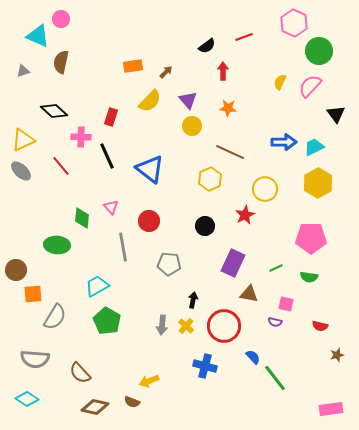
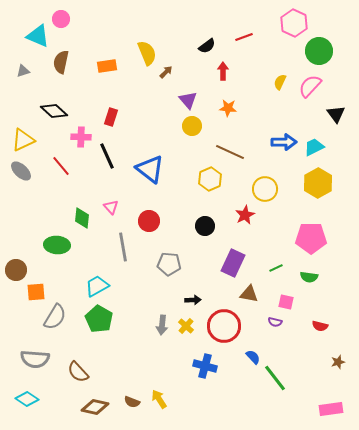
orange rectangle at (133, 66): moved 26 px left
yellow semicircle at (150, 101): moved 3 px left, 48 px up; rotated 65 degrees counterclockwise
orange square at (33, 294): moved 3 px right, 2 px up
black arrow at (193, 300): rotated 77 degrees clockwise
pink square at (286, 304): moved 2 px up
green pentagon at (107, 321): moved 8 px left, 2 px up
brown star at (337, 355): moved 1 px right, 7 px down
brown semicircle at (80, 373): moved 2 px left, 1 px up
yellow arrow at (149, 381): moved 10 px right, 18 px down; rotated 78 degrees clockwise
